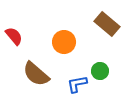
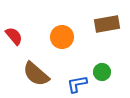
brown rectangle: rotated 50 degrees counterclockwise
orange circle: moved 2 px left, 5 px up
green circle: moved 2 px right, 1 px down
